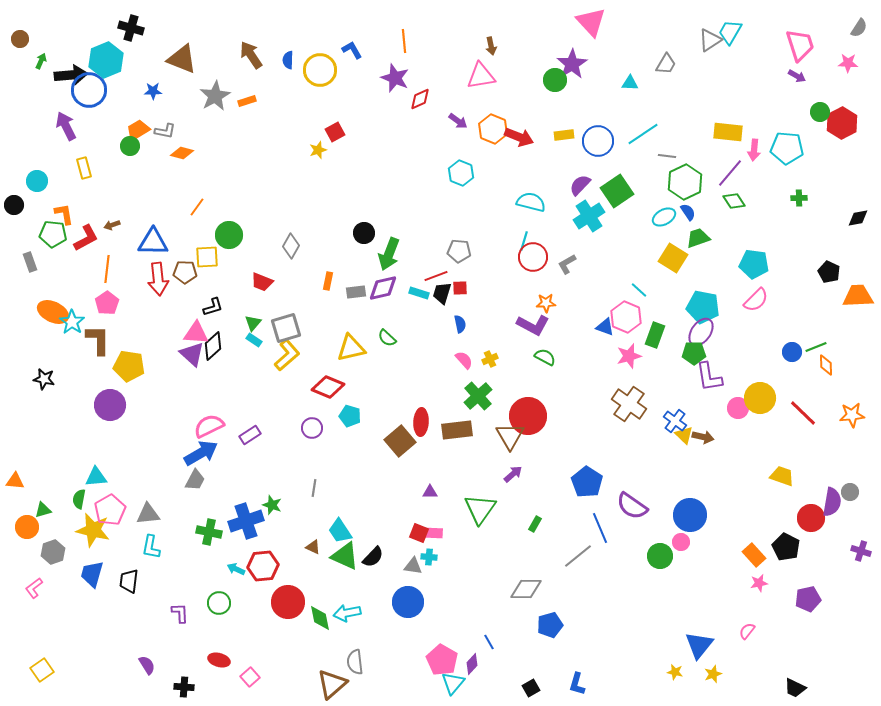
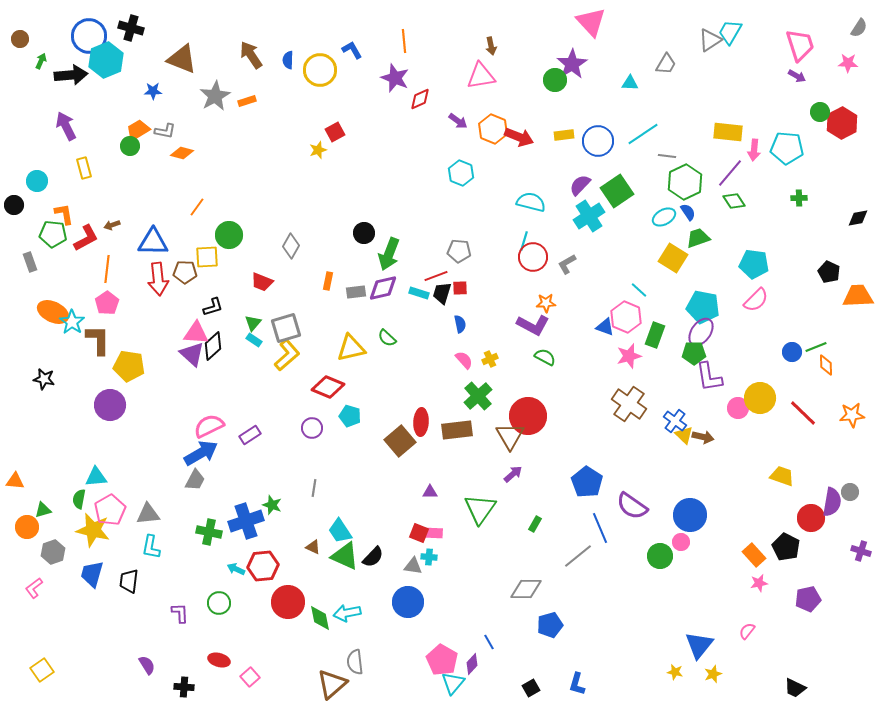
blue circle at (89, 90): moved 54 px up
